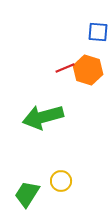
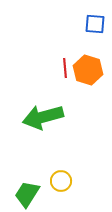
blue square: moved 3 px left, 8 px up
red line: rotated 72 degrees counterclockwise
